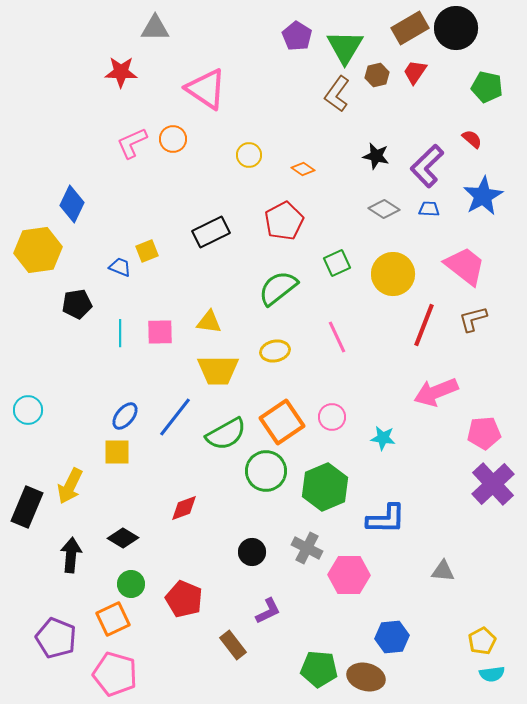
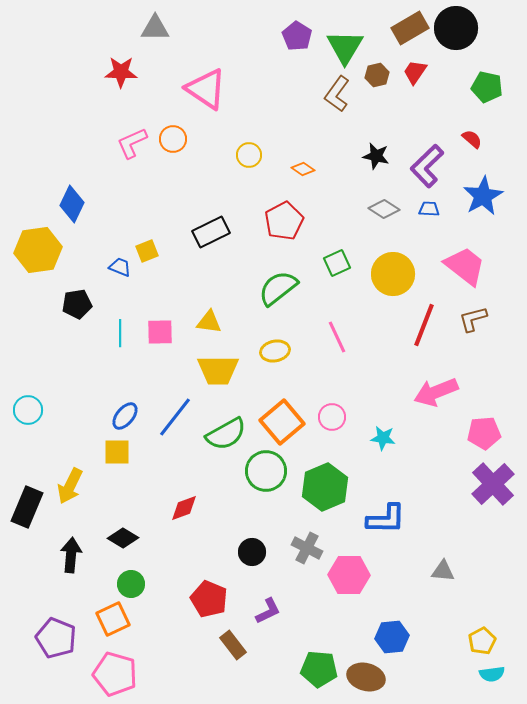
orange square at (282, 422): rotated 6 degrees counterclockwise
red pentagon at (184, 599): moved 25 px right
